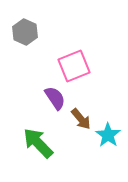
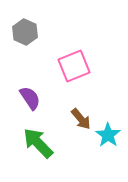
purple semicircle: moved 25 px left
